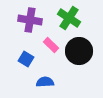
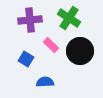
purple cross: rotated 15 degrees counterclockwise
black circle: moved 1 px right
